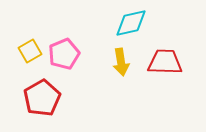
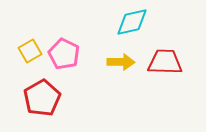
cyan diamond: moved 1 px right, 1 px up
pink pentagon: rotated 24 degrees counterclockwise
yellow arrow: rotated 80 degrees counterclockwise
